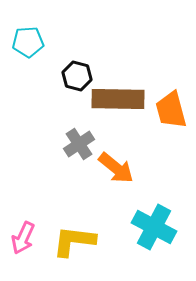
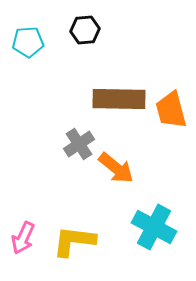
black hexagon: moved 8 px right, 46 px up; rotated 20 degrees counterclockwise
brown rectangle: moved 1 px right
